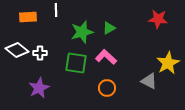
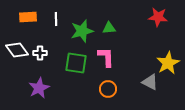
white line: moved 9 px down
red star: moved 2 px up
green triangle: rotated 24 degrees clockwise
green star: moved 1 px up
white diamond: rotated 15 degrees clockwise
pink L-shape: rotated 45 degrees clockwise
gray triangle: moved 1 px right, 1 px down
orange circle: moved 1 px right, 1 px down
